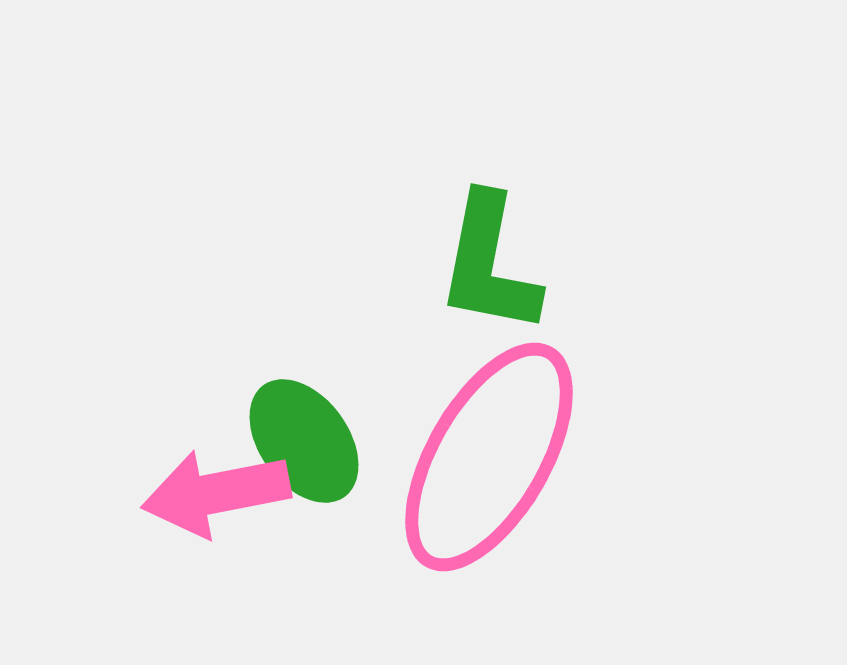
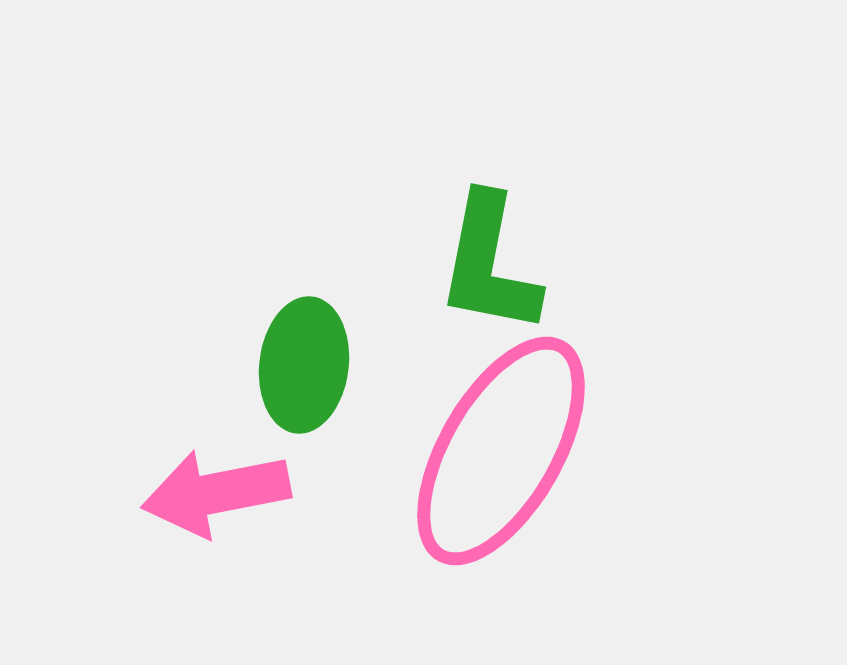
green ellipse: moved 76 px up; rotated 43 degrees clockwise
pink ellipse: moved 12 px right, 6 px up
